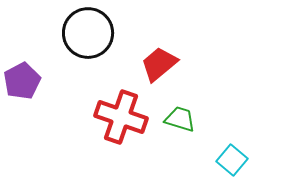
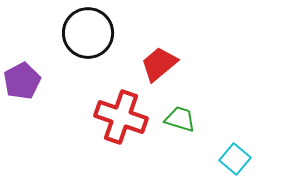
cyan square: moved 3 px right, 1 px up
